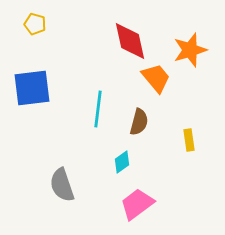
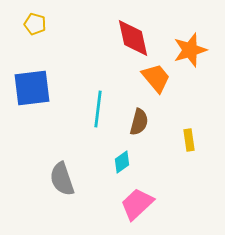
red diamond: moved 3 px right, 3 px up
gray semicircle: moved 6 px up
pink trapezoid: rotated 6 degrees counterclockwise
